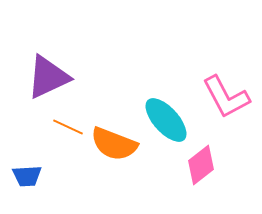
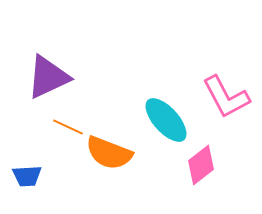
orange semicircle: moved 5 px left, 9 px down
